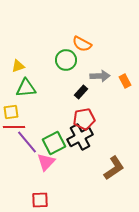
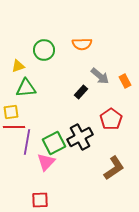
orange semicircle: rotated 30 degrees counterclockwise
green circle: moved 22 px left, 10 px up
gray arrow: rotated 42 degrees clockwise
red pentagon: moved 27 px right; rotated 25 degrees counterclockwise
purple line: rotated 50 degrees clockwise
